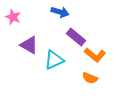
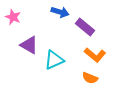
purple rectangle: moved 9 px right, 10 px up
